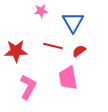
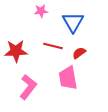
red semicircle: moved 2 px down
pink L-shape: rotated 10 degrees clockwise
